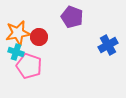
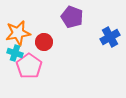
red circle: moved 5 px right, 5 px down
blue cross: moved 2 px right, 8 px up
cyan cross: moved 1 px left, 1 px down
pink pentagon: rotated 15 degrees clockwise
